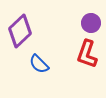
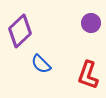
red L-shape: moved 1 px right, 21 px down
blue semicircle: moved 2 px right
